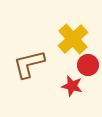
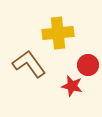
yellow cross: moved 15 px left, 6 px up; rotated 36 degrees clockwise
brown L-shape: rotated 68 degrees clockwise
